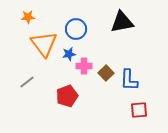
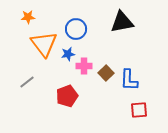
blue star: moved 1 px left
